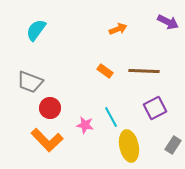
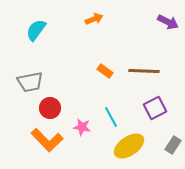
orange arrow: moved 24 px left, 10 px up
gray trapezoid: rotated 32 degrees counterclockwise
pink star: moved 3 px left, 2 px down
yellow ellipse: rotated 68 degrees clockwise
